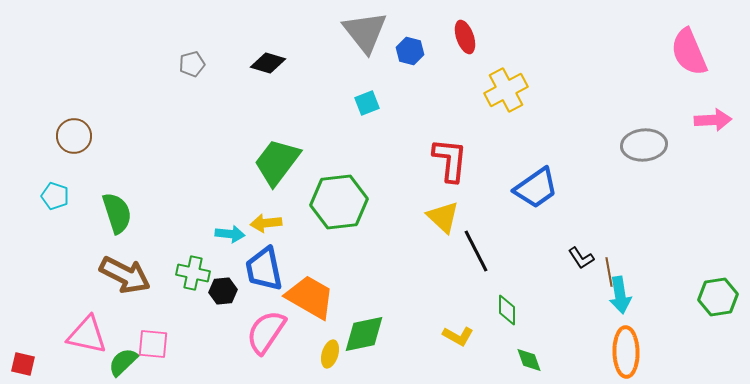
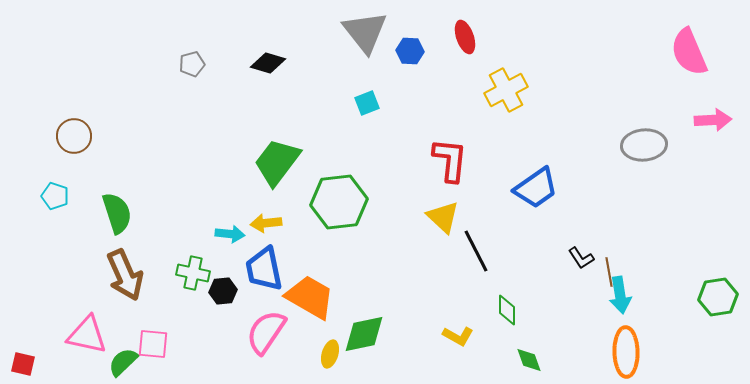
blue hexagon at (410, 51): rotated 12 degrees counterclockwise
brown arrow at (125, 275): rotated 39 degrees clockwise
